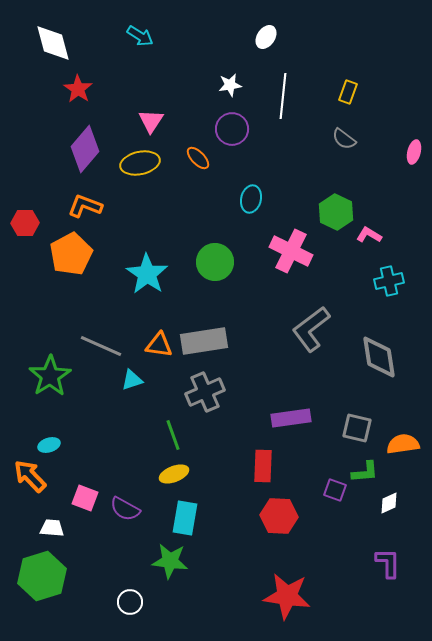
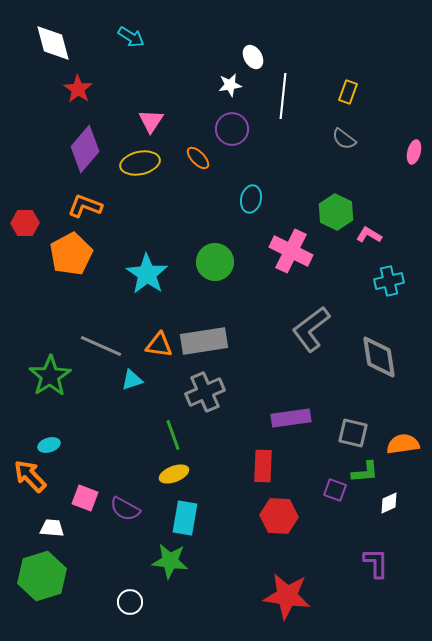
cyan arrow at (140, 36): moved 9 px left, 1 px down
white ellipse at (266, 37): moved 13 px left, 20 px down; rotated 65 degrees counterclockwise
gray square at (357, 428): moved 4 px left, 5 px down
purple L-shape at (388, 563): moved 12 px left
